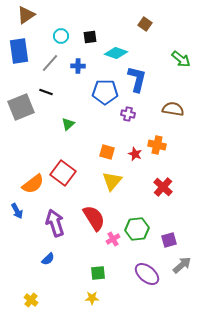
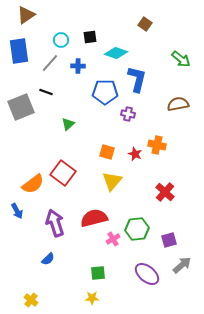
cyan circle: moved 4 px down
brown semicircle: moved 5 px right, 5 px up; rotated 20 degrees counterclockwise
red cross: moved 2 px right, 5 px down
red semicircle: rotated 72 degrees counterclockwise
